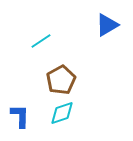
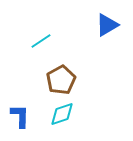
cyan diamond: moved 1 px down
